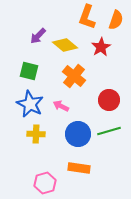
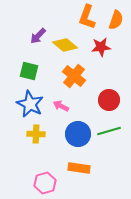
red star: rotated 24 degrees clockwise
